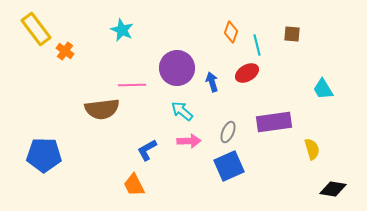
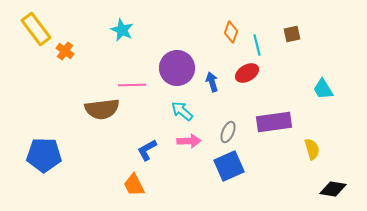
brown square: rotated 18 degrees counterclockwise
